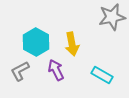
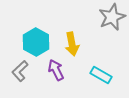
gray star: rotated 12 degrees counterclockwise
gray L-shape: rotated 15 degrees counterclockwise
cyan rectangle: moved 1 px left
